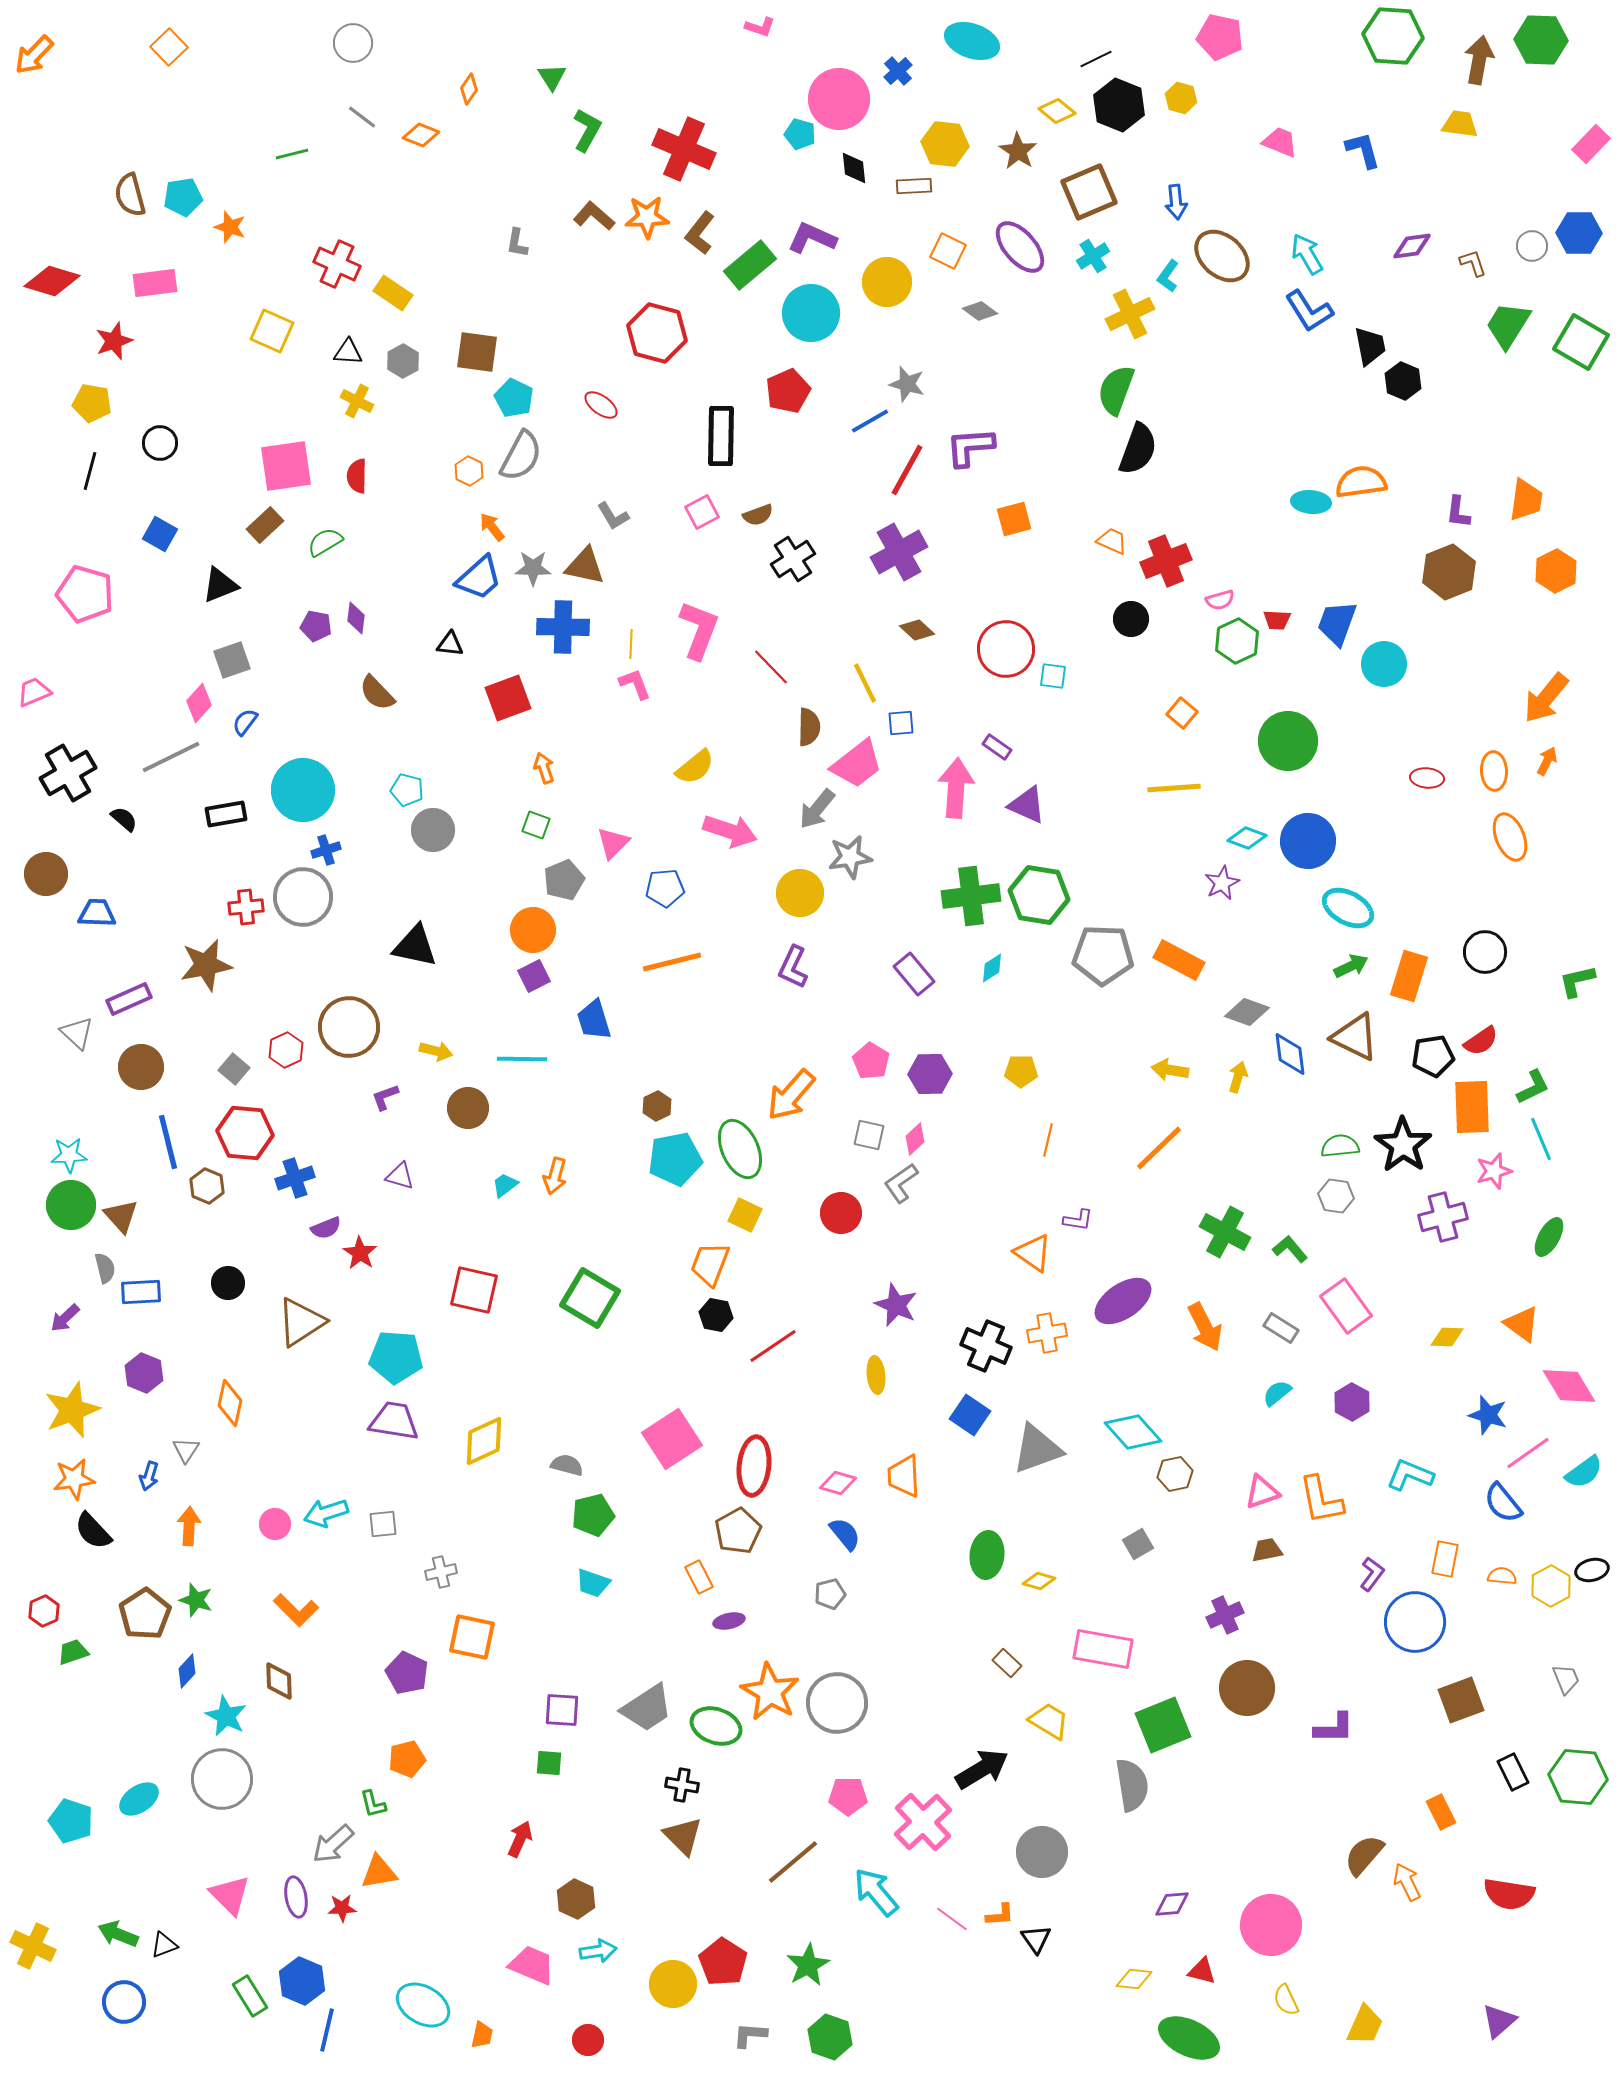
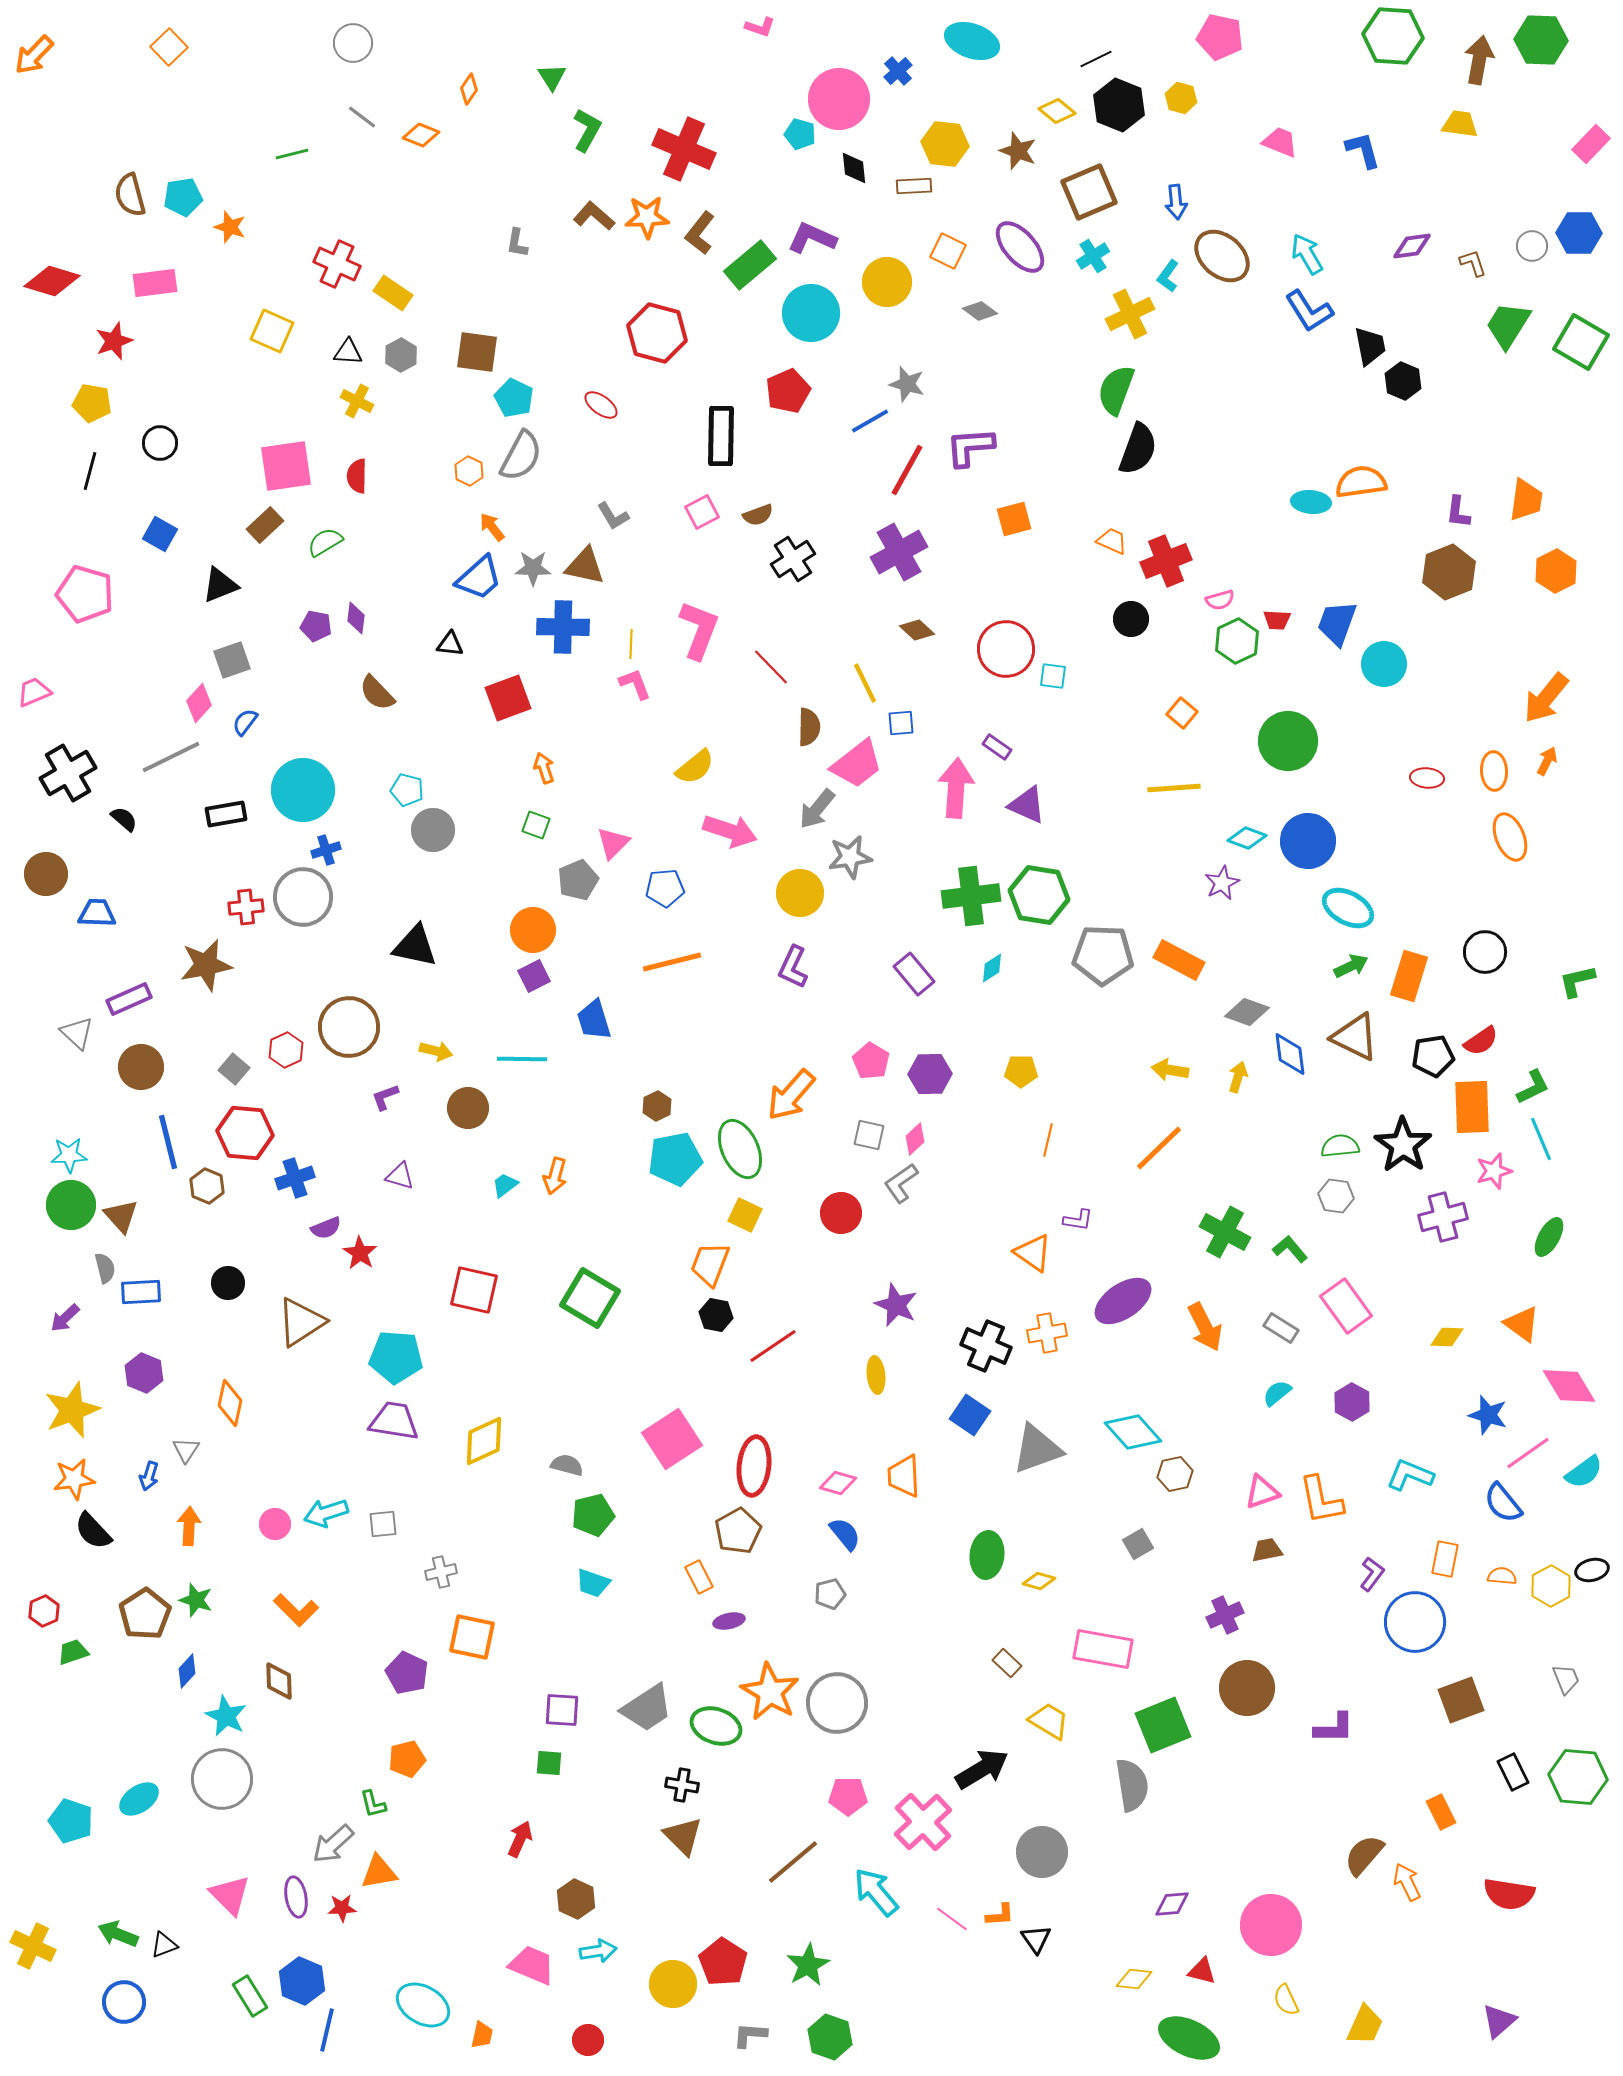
brown star at (1018, 151): rotated 12 degrees counterclockwise
gray hexagon at (403, 361): moved 2 px left, 6 px up
gray pentagon at (564, 880): moved 14 px right
